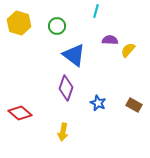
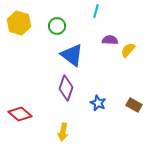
blue triangle: moved 2 px left
red diamond: moved 1 px down
